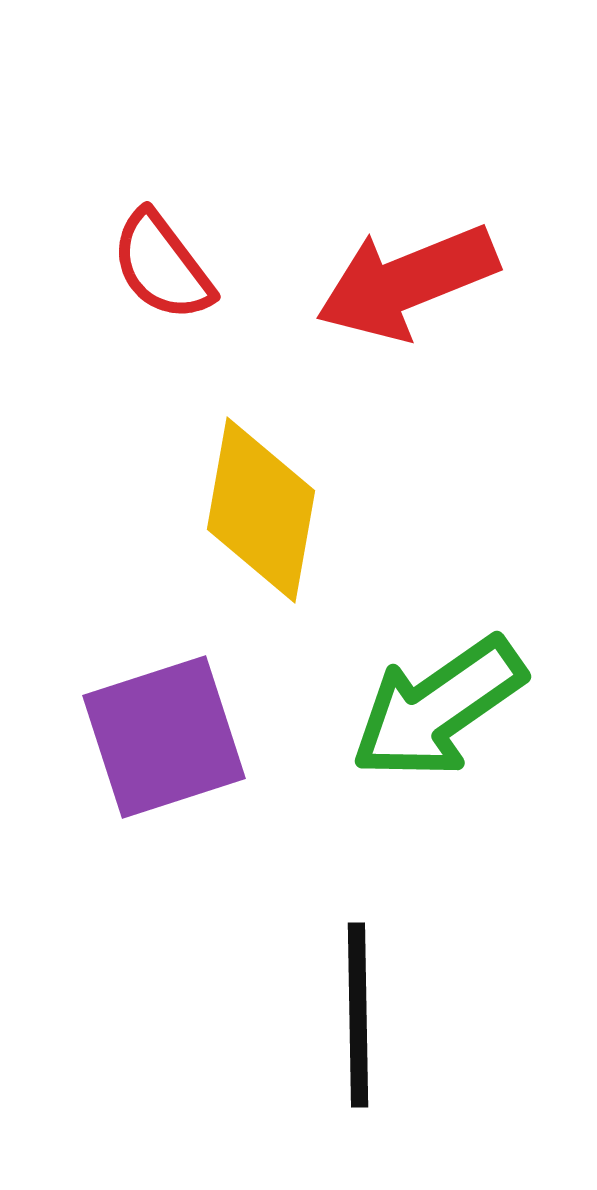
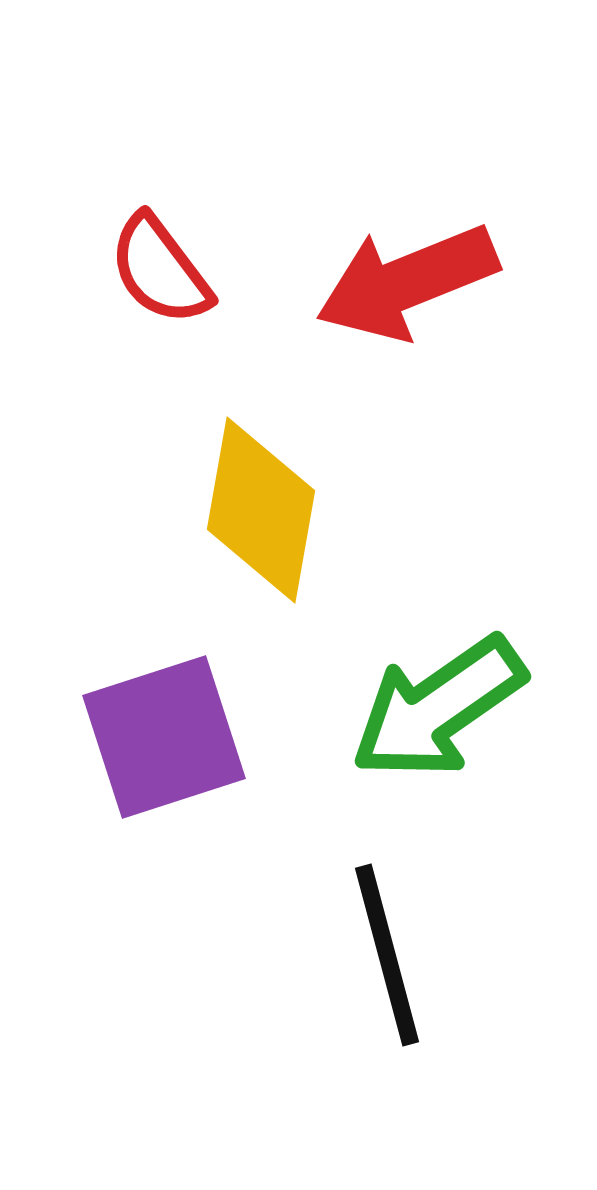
red semicircle: moved 2 px left, 4 px down
black line: moved 29 px right, 60 px up; rotated 14 degrees counterclockwise
